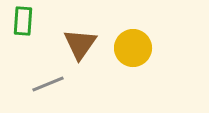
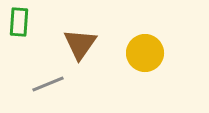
green rectangle: moved 4 px left, 1 px down
yellow circle: moved 12 px right, 5 px down
